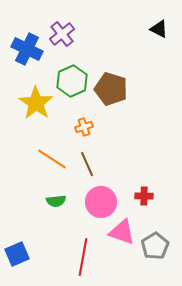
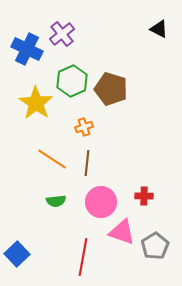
brown line: moved 1 px up; rotated 30 degrees clockwise
blue square: rotated 20 degrees counterclockwise
